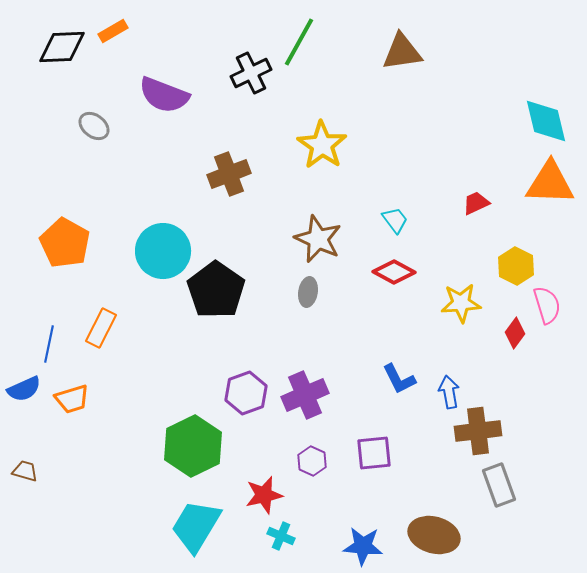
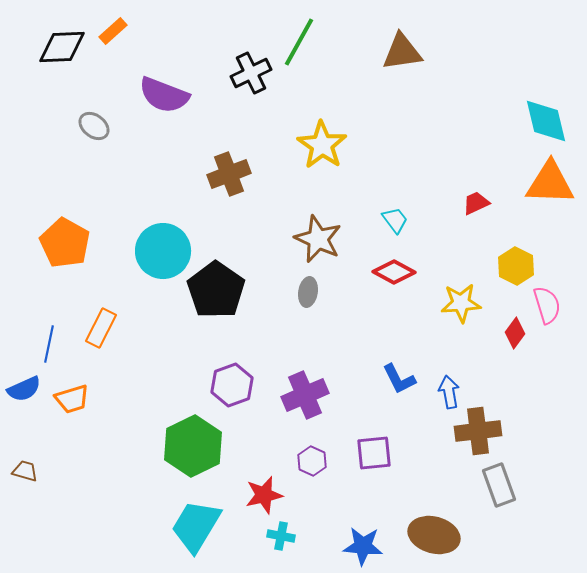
orange rectangle at (113, 31): rotated 12 degrees counterclockwise
purple hexagon at (246, 393): moved 14 px left, 8 px up
cyan cross at (281, 536): rotated 12 degrees counterclockwise
